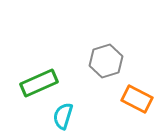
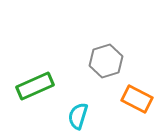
green rectangle: moved 4 px left, 3 px down
cyan semicircle: moved 15 px right
